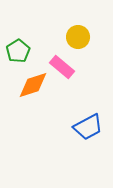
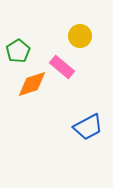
yellow circle: moved 2 px right, 1 px up
orange diamond: moved 1 px left, 1 px up
